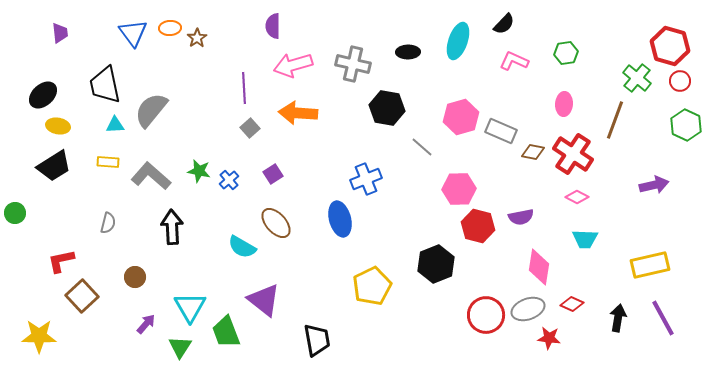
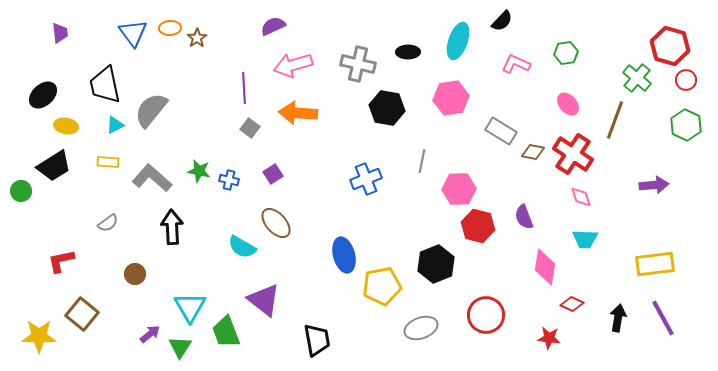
black semicircle at (504, 24): moved 2 px left, 3 px up
purple semicircle at (273, 26): rotated 65 degrees clockwise
pink L-shape at (514, 61): moved 2 px right, 3 px down
gray cross at (353, 64): moved 5 px right
red circle at (680, 81): moved 6 px right, 1 px up
pink ellipse at (564, 104): moved 4 px right; rotated 45 degrees counterclockwise
pink hexagon at (461, 117): moved 10 px left, 19 px up; rotated 8 degrees clockwise
cyan triangle at (115, 125): rotated 24 degrees counterclockwise
yellow ellipse at (58, 126): moved 8 px right
gray square at (250, 128): rotated 12 degrees counterclockwise
gray rectangle at (501, 131): rotated 8 degrees clockwise
gray line at (422, 147): moved 14 px down; rotated 60 degrees clockwise
gray L-shape at (151, 176): moved 1 px right, 2 px down
blue cross at (229, 180): rotated 36 degrees counterclockwise
purple arrow at (654, 185): rotated 8 degrees clockwise
pink diamond at (577, 197): moved 4 px right; rotated 45 degrees clockwise
green circle at (15, 213): moved 6 px right, 22 px up
purple semicircle at (521, 217): moved 3 px right; rotated 80 degrees clockwise
blue ellipse at (340, 219): moved 4 px right, 36 px down
gray semicircle at (108, 223): rotated 40 degrees clockwise
yellow rectangle at (650, 265): moved 5 px right, 1 px up; rotated 6 degrees clockwise
pink diamond at (539, 267): moved 6 px right
brown circle at (135, 277): moved 3 px up
yellow pentagon at (372, 286): moved 10 px right; rotated 15 degrees clockwise
brown square at (82, 296): moved 18 px down; rotated 8 degrees counterclockwise
gray ellipse at (528, 309): moved 107 px left, 19 px down
purple arrow at (146, 324): moved 4 px right, 10 px down; rotated 10 degrees clockwise
